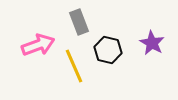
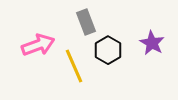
gray rectangle: moved 7 px right
black hexagon: rotated 16 degrees clockwise
